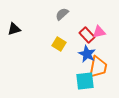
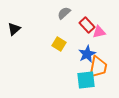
gray semicircle: moved 2 px right, 1 px up
black triangle: rotated 24 degrees counterclockwise
red rectangle: moved 10 px up
blue star: rotated 18 degrees clockwise
cyan square: moved 1 px right, 1 px up
